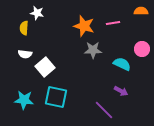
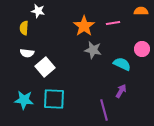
white star: moved 1 px right, 2 px up
orange star: rotated 20 degrees clockwise
gray star: rotated 12 degrees clockwise
white semicircle: moved 2 px right, 1 px up
purple arrow: rotated 88 degrees counterclockwise
cyan square: moved 2 px left, 2 px down; rotated 10 degrees counterclockwise
purple line: rotated 30 degrees clockwise
